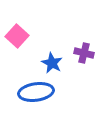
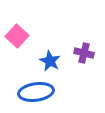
blue star: moved 2 px left, 2 px up
